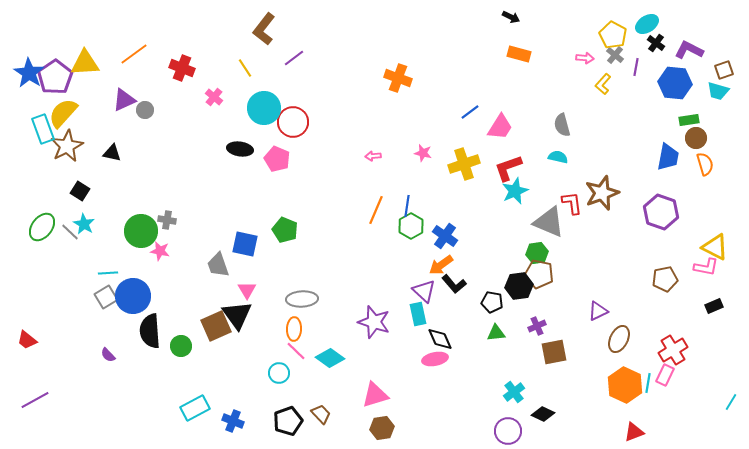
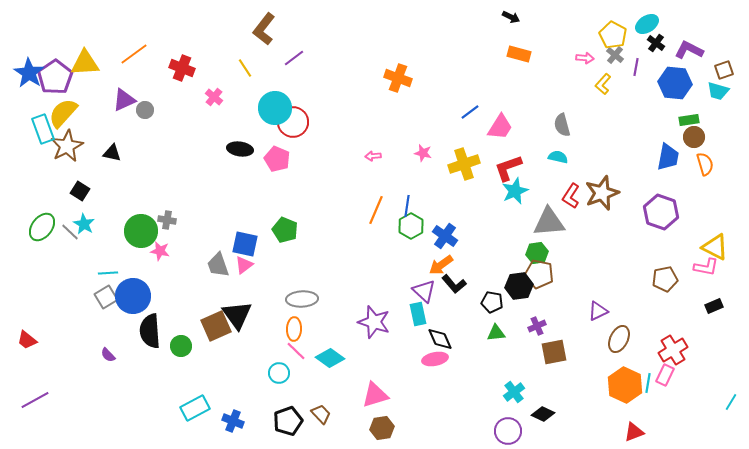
cyan circle at (264, 108): moved 11 px right
brown circle at (696, 138): moved 2 px left, 1 px up
red L-shape at (572, 203): moved 1 px left, 7 px up; rotated 140 degrees counterclockwise
gray triangle at (549, 222): rotated 28 degrees counterclockwise
pink triangle at (247, 290): moved 3 px left, 25 px up; rotated 24 degrees clockwise
